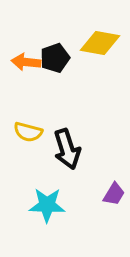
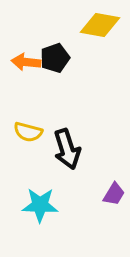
yellow diamond: moved 18 px up
cyan star: moved 7 px left
